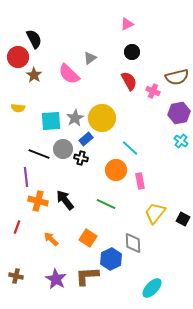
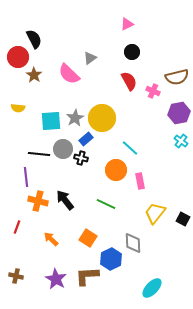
black line: rotated 15 degrees counterclockwise
